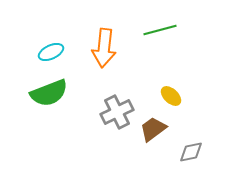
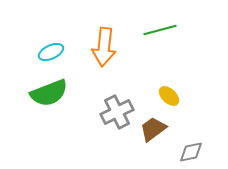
orange arrow: moved 1 px up
yellow ellipse: moved 2 px left
